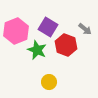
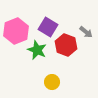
gray arrow: moved 1 px right, 3 px down
yellow circle: moved 3 px right
